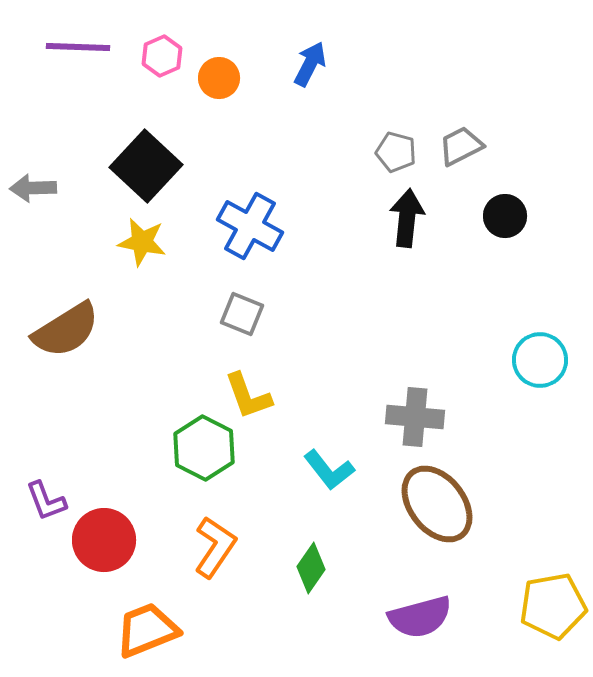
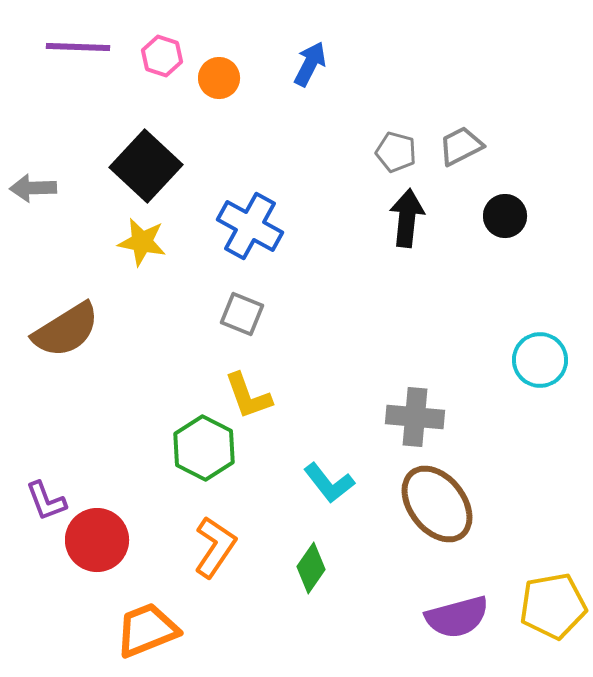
pink hexagon: rotated 18 degrees counterclockwise
cyan L-shape: moved 13 px down
red circle: moved 7 px left
purple semicircle: moved 37 px right
